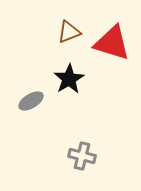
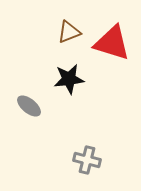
black star: rotated 24 degrees clockwise
gray ellipse: moved 2 px left, 5 px down; rotated 70 degrees clockwise
gray cross: moved 5 px right, 4 px down
